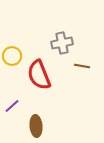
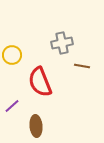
yellow circle: moved 1 px up
red semicircle: moved 1 px right, 7 px down
